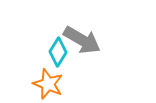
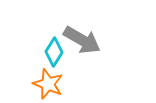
cyan diamond: moved 4 px left
